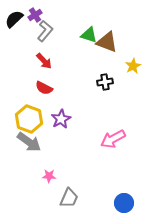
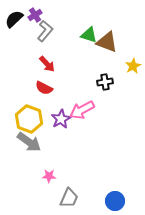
red arrow: moved 3 px right, 3 px down
pink arrow: moved 31 px left, 29 px up
blue circle: moved 9 px left, 2 px up
